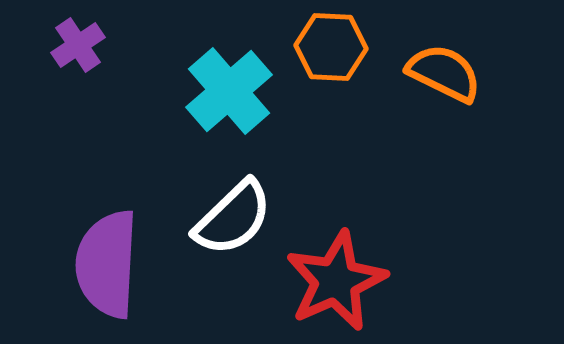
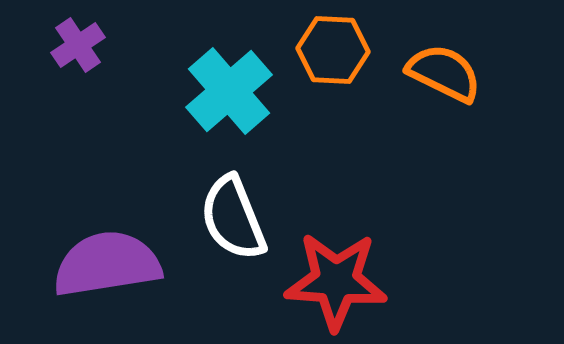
orange hexagon: moved 2 px right, 3 px down
white semicircle: rotated 112 degrees clockwise
purple semicircle: rotated 78 degrees clockwise
red star: rotated 28 degrees clockwise
